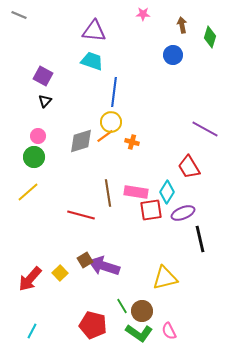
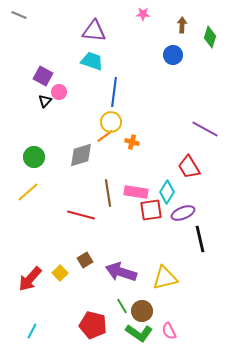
brown arrow: rotated 14 degrees clockwise
pink circle: moved 21 px right, 44 px up
gray diamond: moved 14 px down
purple arrow: moved 17 px right, 6 px down
